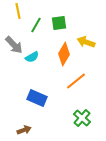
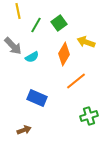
green square: rotated 28 degrees counterclockwise
gray arrow: moved 1 px left, 1 px down
green cross: moved 7 px right, 2 px up; rotated 30 degrees clockwise
